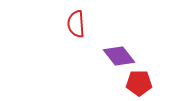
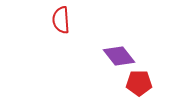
red semicircle: moved 15 px left, 4 px up
